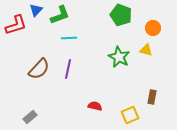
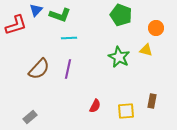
green L-shape: rotated 40 degrees clockwise
orange circle: moved 3 px right
brown rectangle: moved 4 px down
red semicircle: rotated 104 degrees clockwise
yellow square: moved 4 px left, 4 px up; rotated 18 degrees clockwise
